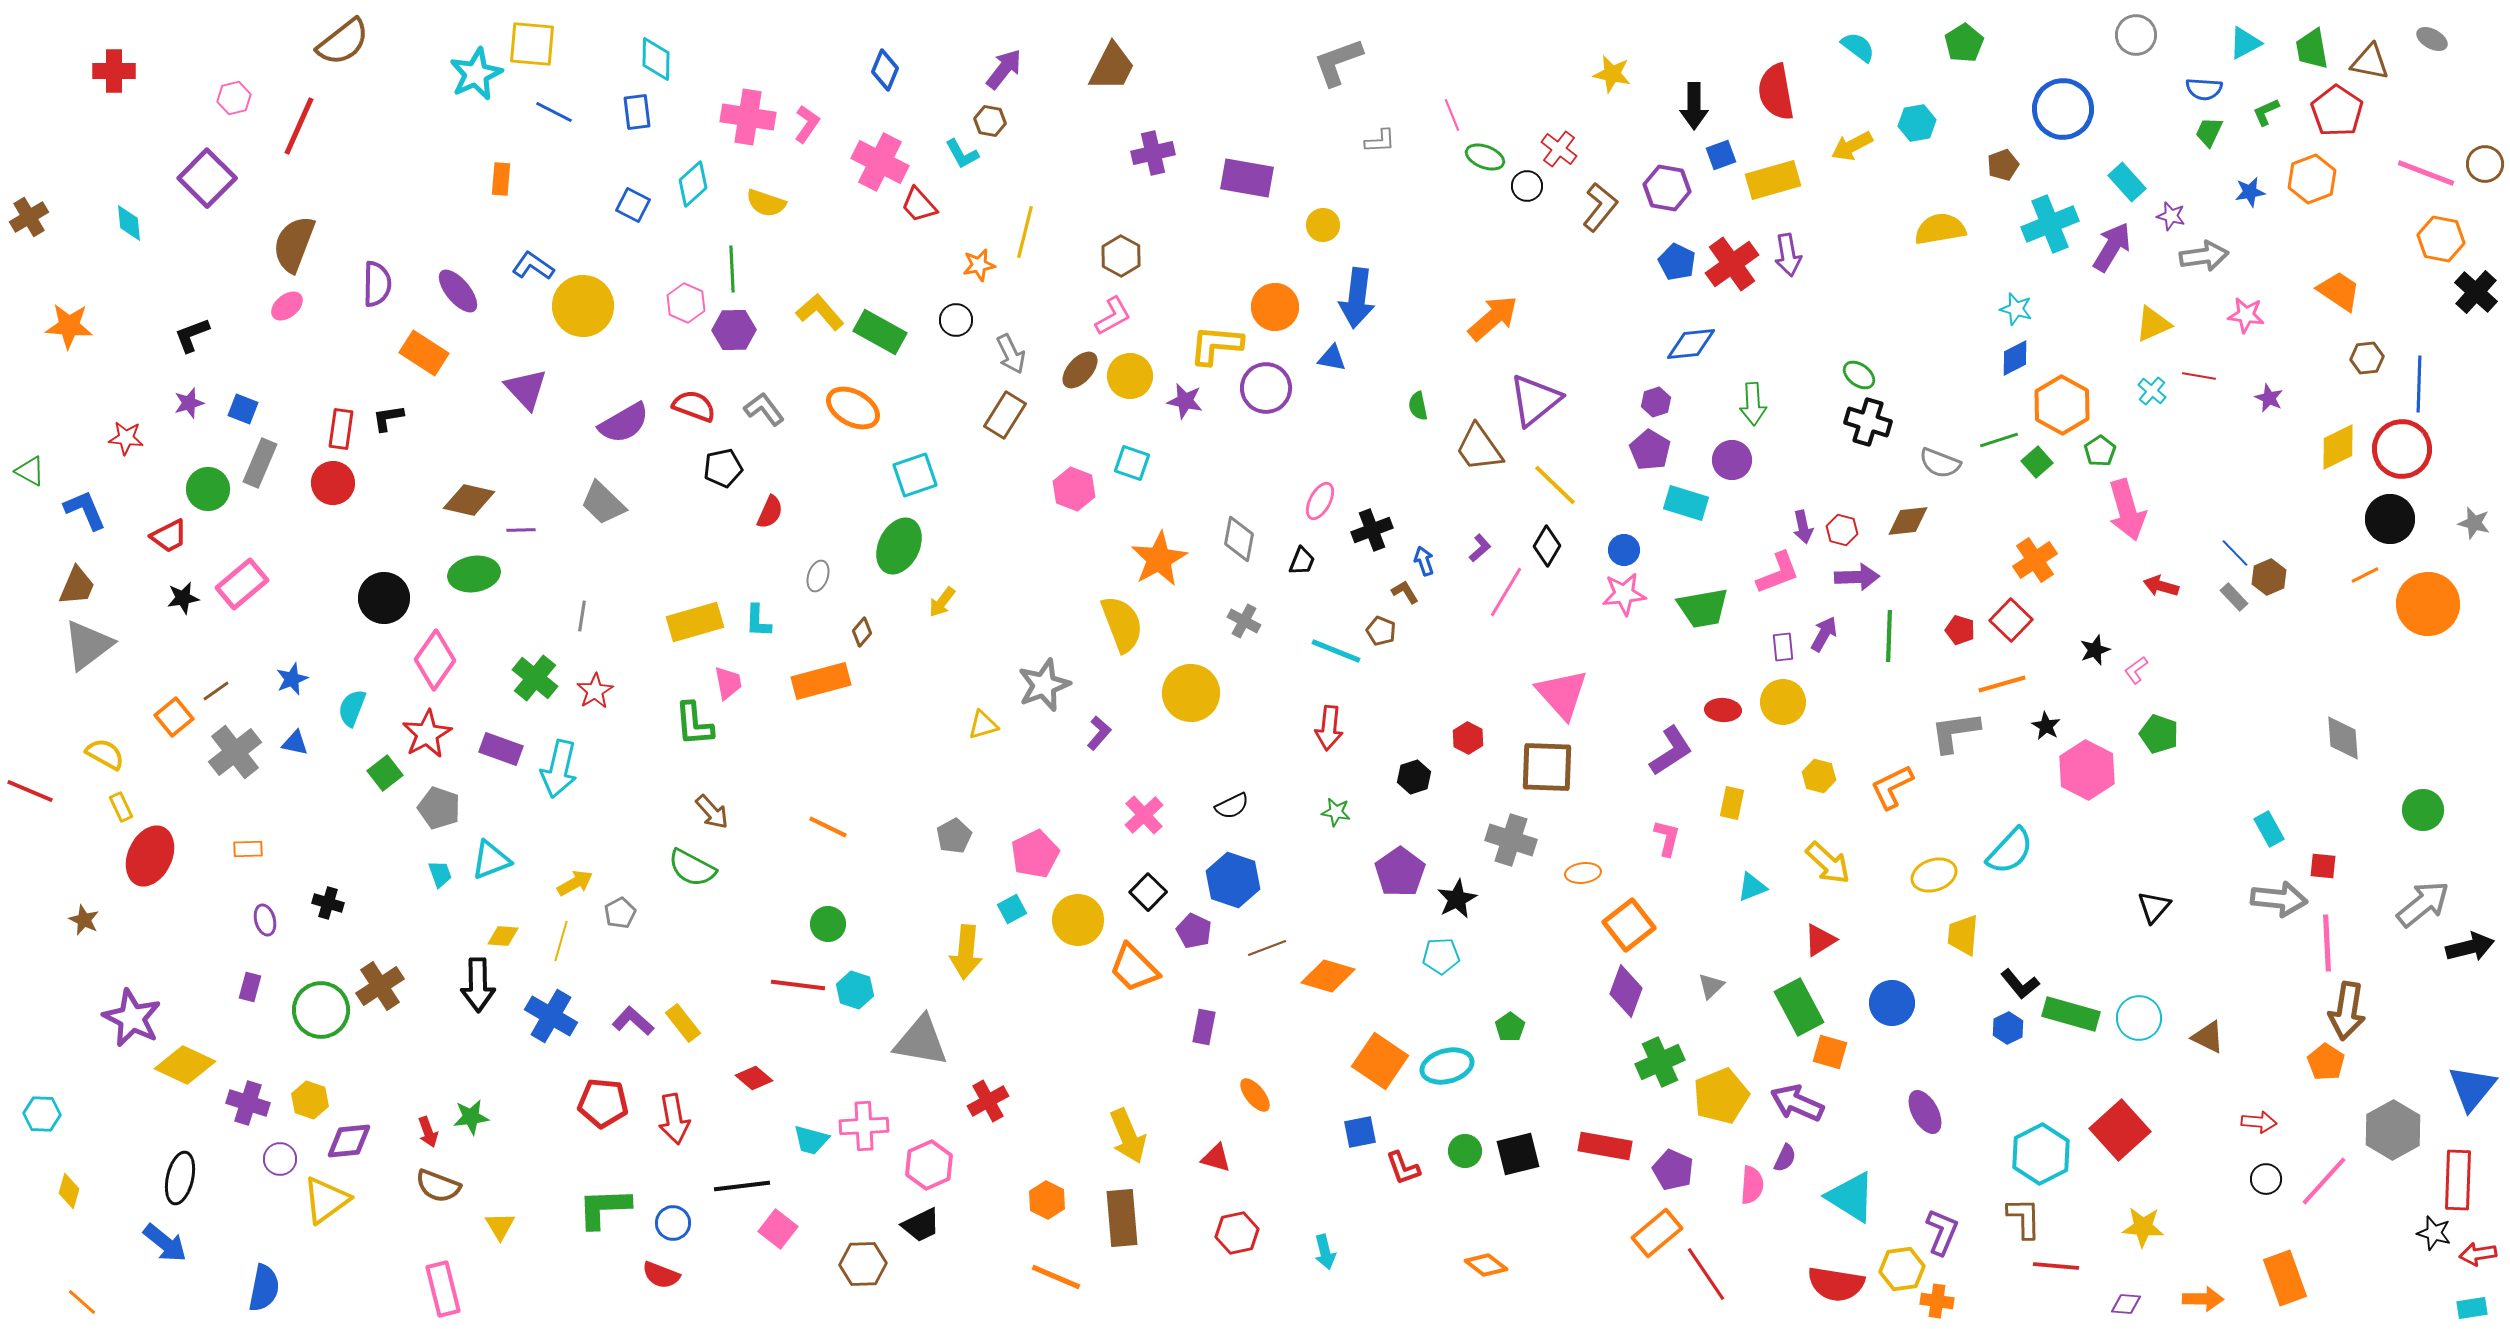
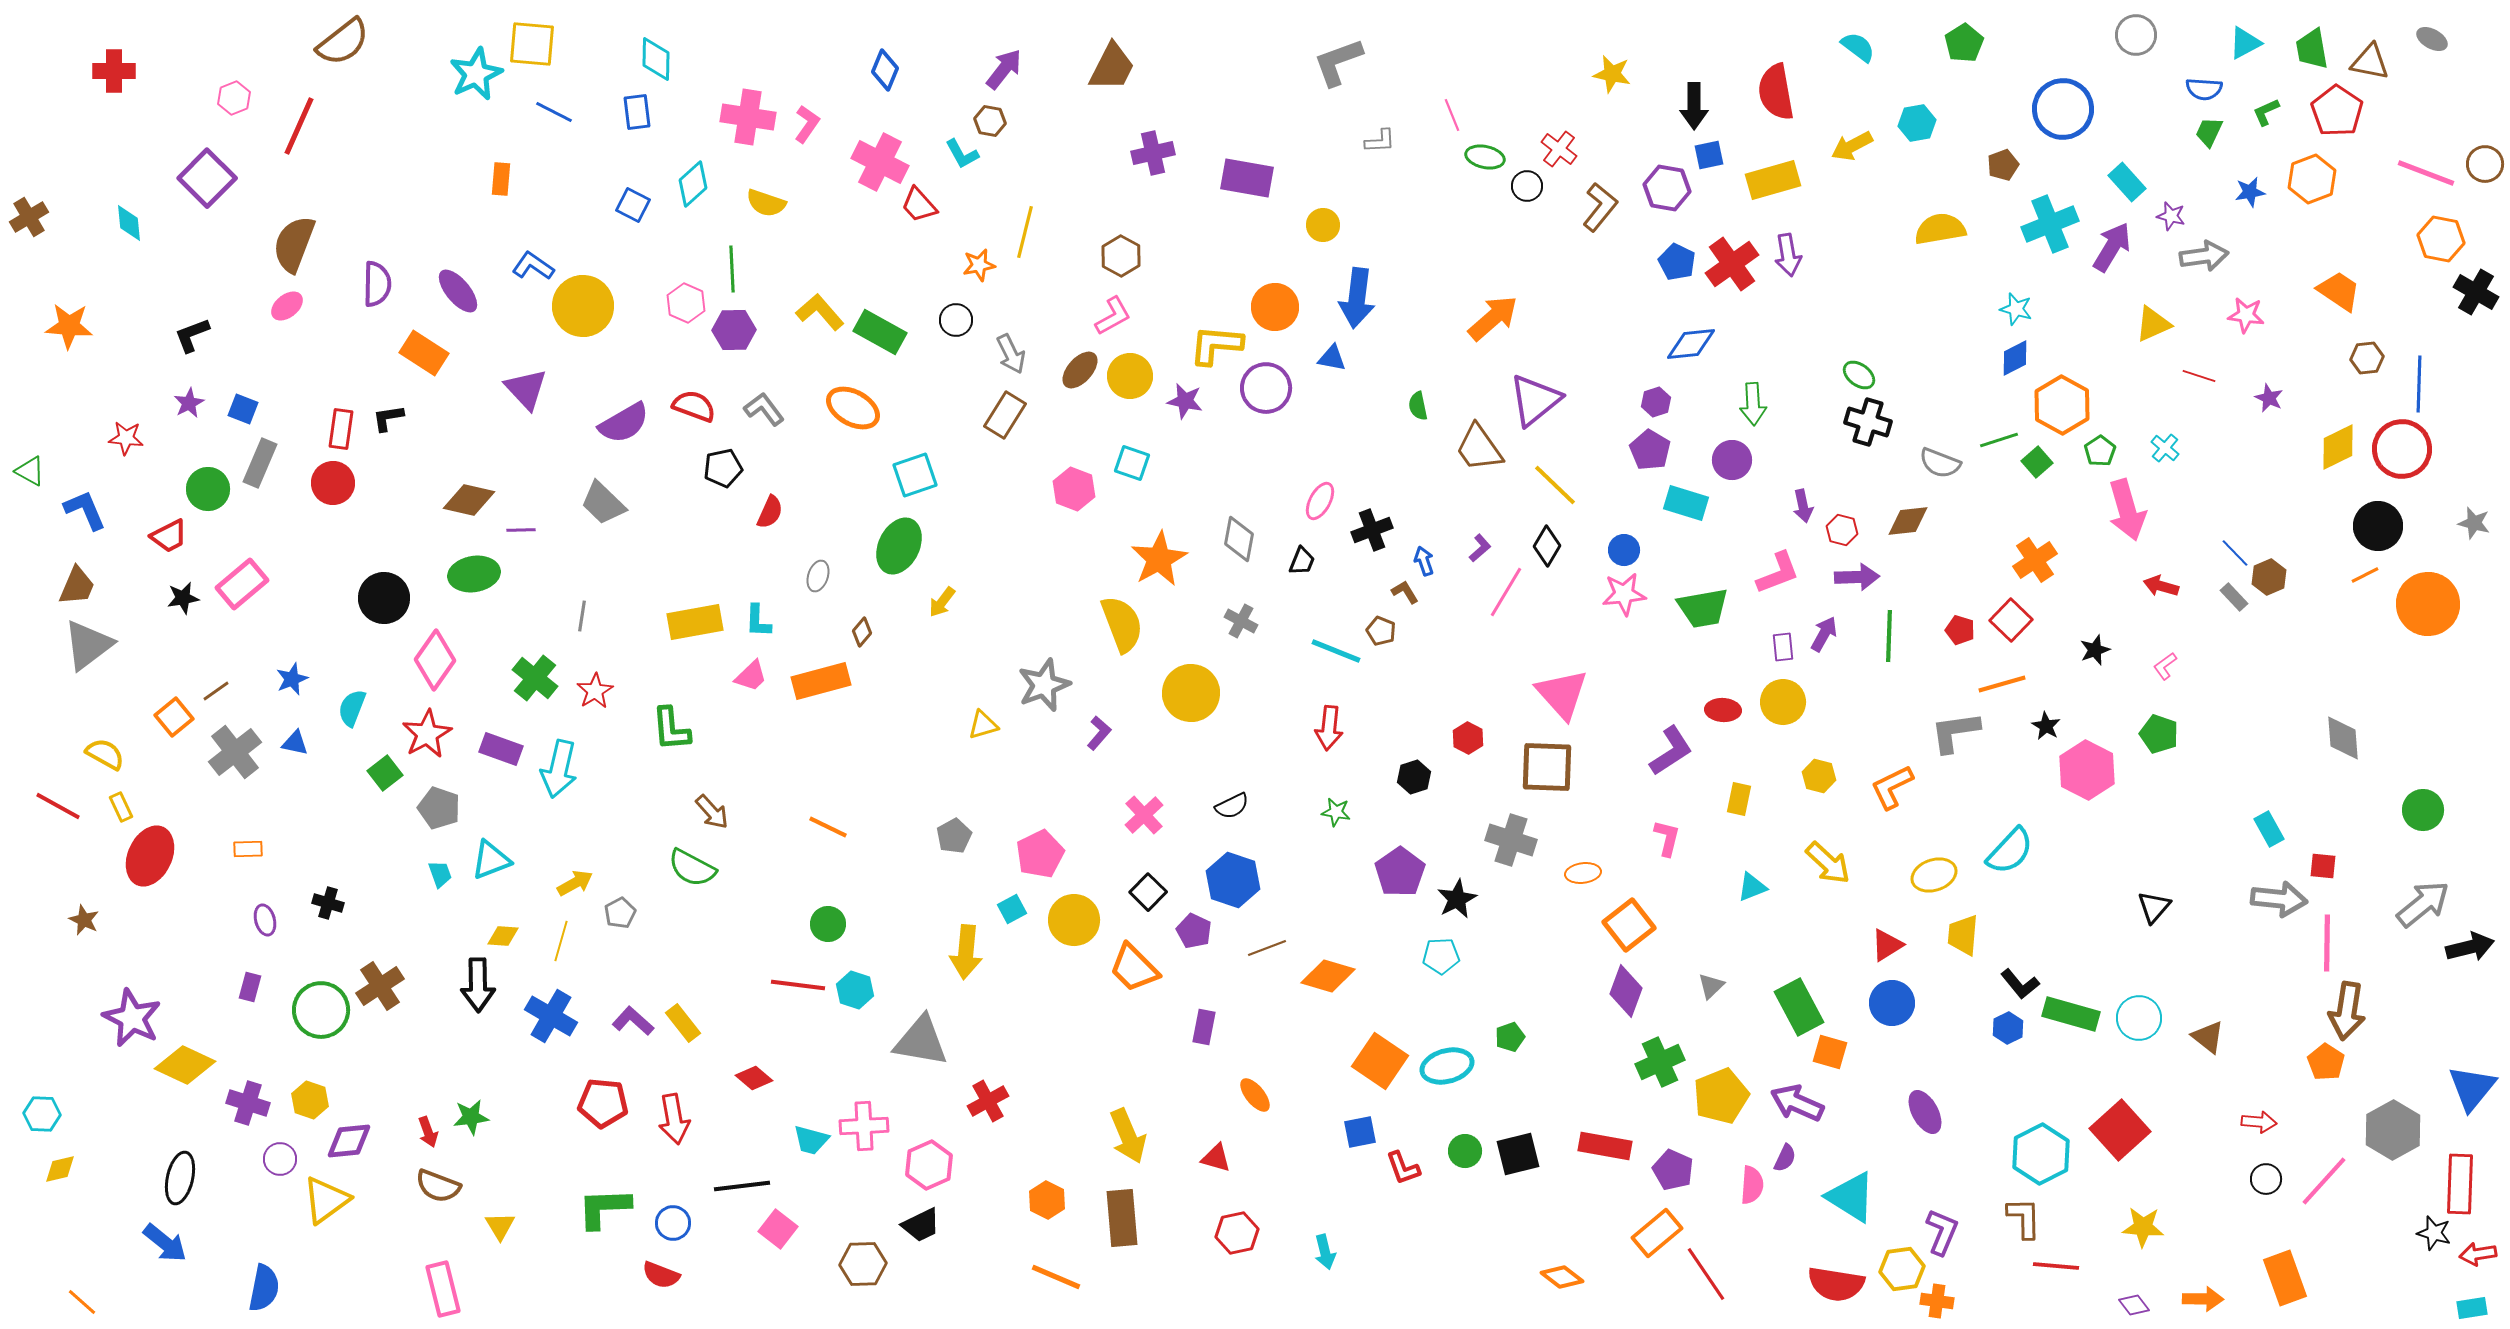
pink hexagon at (234, 98): rotated 8 degrees counterclockwise
blue square at (1721, 155): moved 12 px left; rotated 8 degrees clockwise
green ellipse at (1485, 157): rotated 9 degrees counterclockwise
black cross at (2476, 292): rotated 12 degrees counterclockwise
red line at (2199, 376): rotated 8 degrees clockwise
cyan cross at (2152, 391): moved 13 px right, 57 px down
purple star at (189, 403): rotated 12 degrees counterclockwise
black circle at (2390, 519): moved 12 px left, 7 px down
purple arrow at (1803, 527): moved 21 px up
gray cross at (1244, 621): moved 3 px left
yellow rectangle at (695, 622): rotated 6 degrees clockwise
pink L-shape at (2136, 670): moved 29 px right, 4 px up
pink trapezoid at (728, 683): moved 23 px right, 7 px up; rotated 57 degrees clockwise
green L-shape at (694, 724): moved 23 px left, 5 px down
red line at (30, 791): moved 28 px right, 15 px down; rotated 6 degrees clockwise
yellow rectangle at (1732, 803): moved 7 px right, 4 px up
pink pentagon at (1035, 854): moved 5 px right
yellow circle at (1078, 920): moved 4 px left
red triangle at (1820, 940): moved 67 px right, 5 px down
pink line at (2327, 943): rotated 4 degrees clockwise
green pentagon at (1510, 1027): moved 10 px down; rotated 16 degrees clockwise
brown triangle at (2208, 1037): rotated 12 degrees clockwise
red rectangle at (2458, 1180): moved 2 px right, 4 px down
yellow diamond at (69, 1191): moved 9 px left, 22 px up; rotated 60 degrees clockwise
orange diamond at (1486, 1265): moved 76 px right, 12 px down
purple diamond at (2126, 1304): moved 8 px right, 1 px down; rotated 48 degrees clockwise
